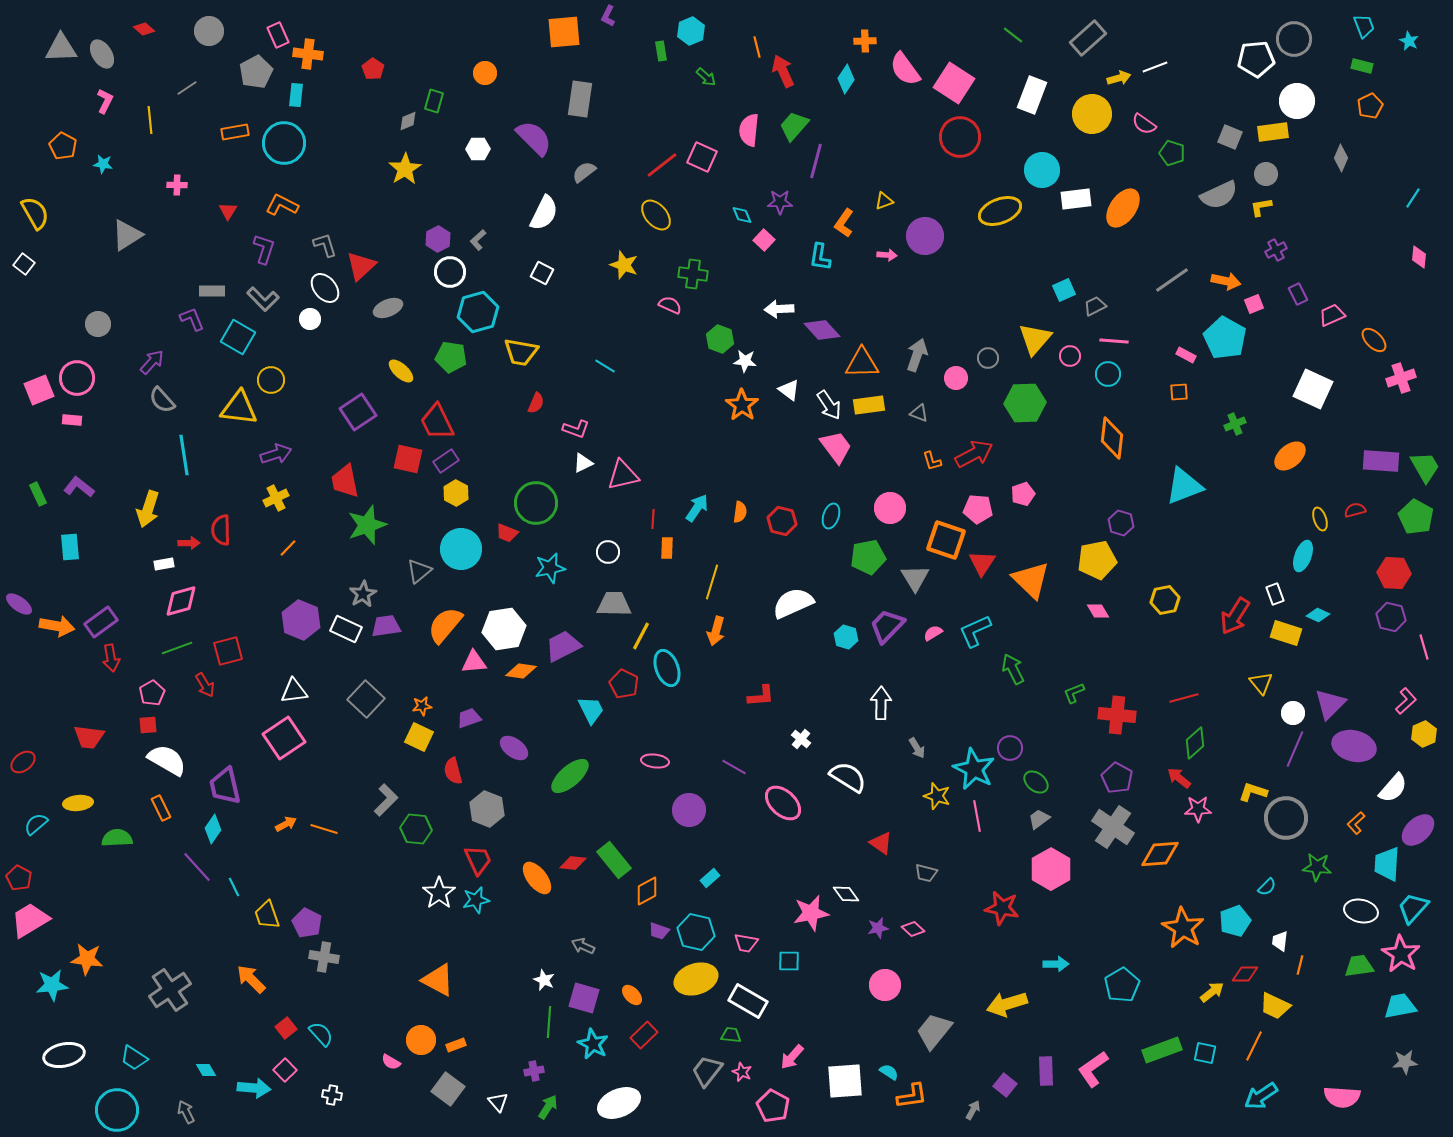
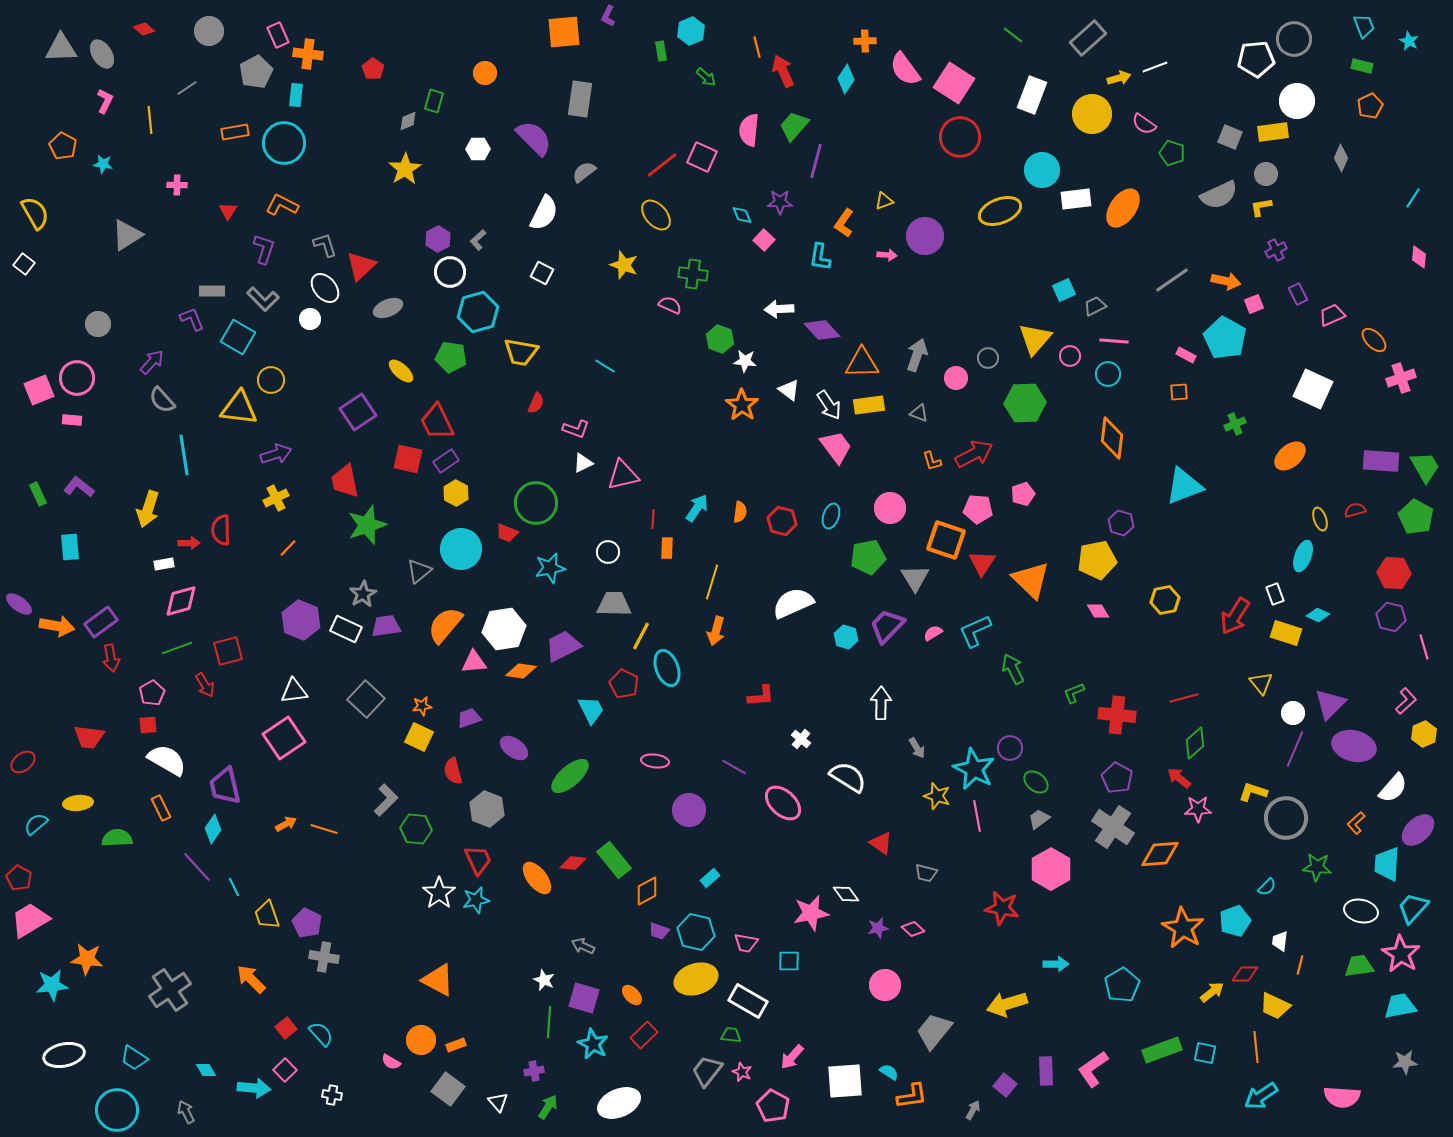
orange line at (1254, 1046): moved 2 px right, 1 px down; rotated 32 degrees counterclockwise
